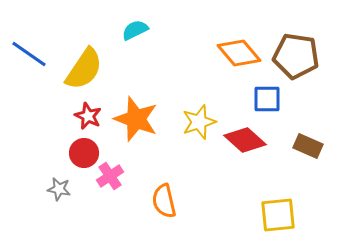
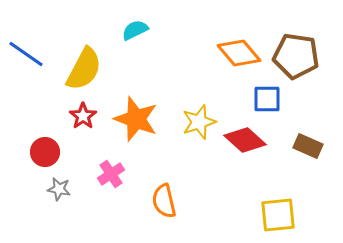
blue line: moved 3 px left
yellow semicircle: rotated 6 degrees counterclockwise
red star: moved 5 px left; rotated 12 degrees clockwise
red circle: moved 39 px left, 1 px up
pink cross: moved 1 px right, 2 px up
